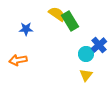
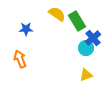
green rectangle: moved 7 px right
blue cross: moved 6 px left, 7 px up
cyan circle: moved 6 px up
orange arrow: moved 2 px right, 1 px up; rotated 78 degrees clockwise
yellow triangle: rotated 32 degrees clockwise
